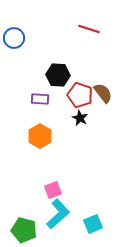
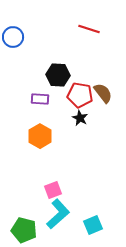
blue circle: moved 1 px left, 1 px up
red pentagon: rotated 10 degrees counterclockwise
cyan square: moved 1 px down
